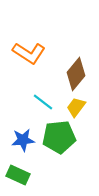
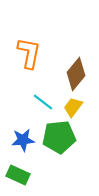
orange L-shape: rotated 112 degrees counterclockwise
yellow trapezoid: moved 3 px left
